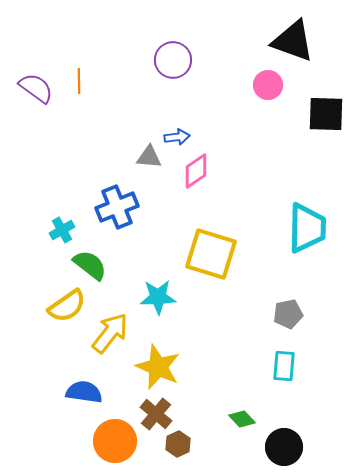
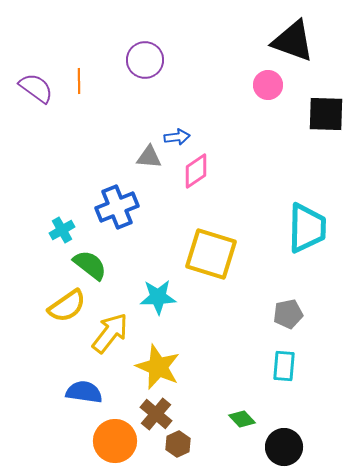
purple circle: moved 28 px left
